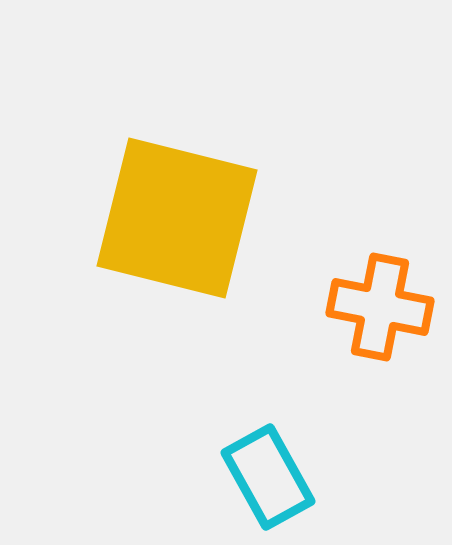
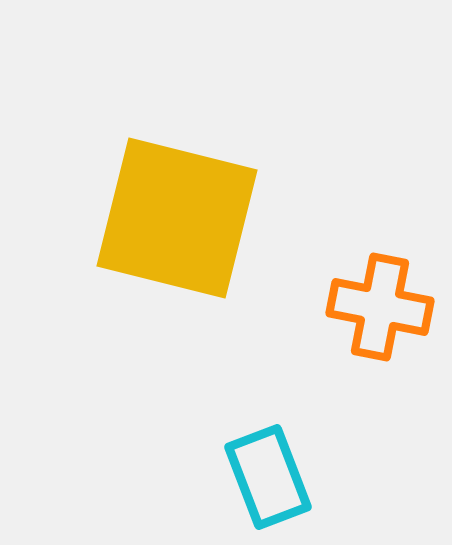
cyan rectangle: rotated 8 degrees clockwise
